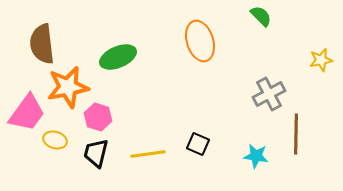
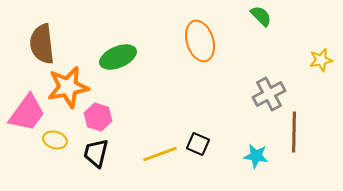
brown line: moved 2 px left, 2 px up
yellow line: moved 12 px right; rotated 12 degrees counterclockwise
